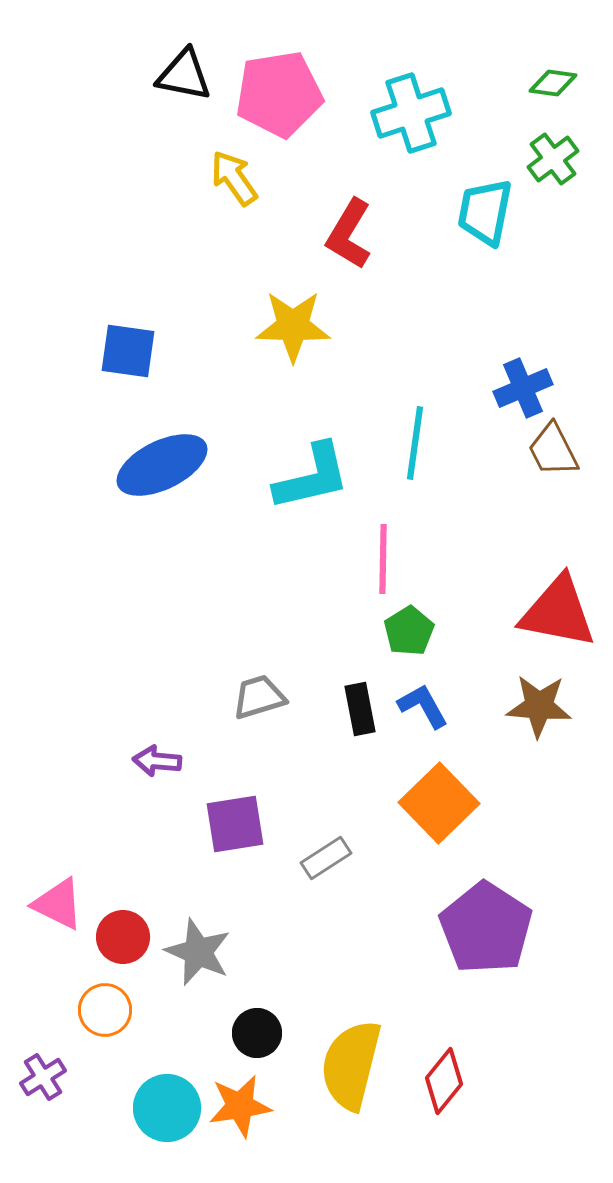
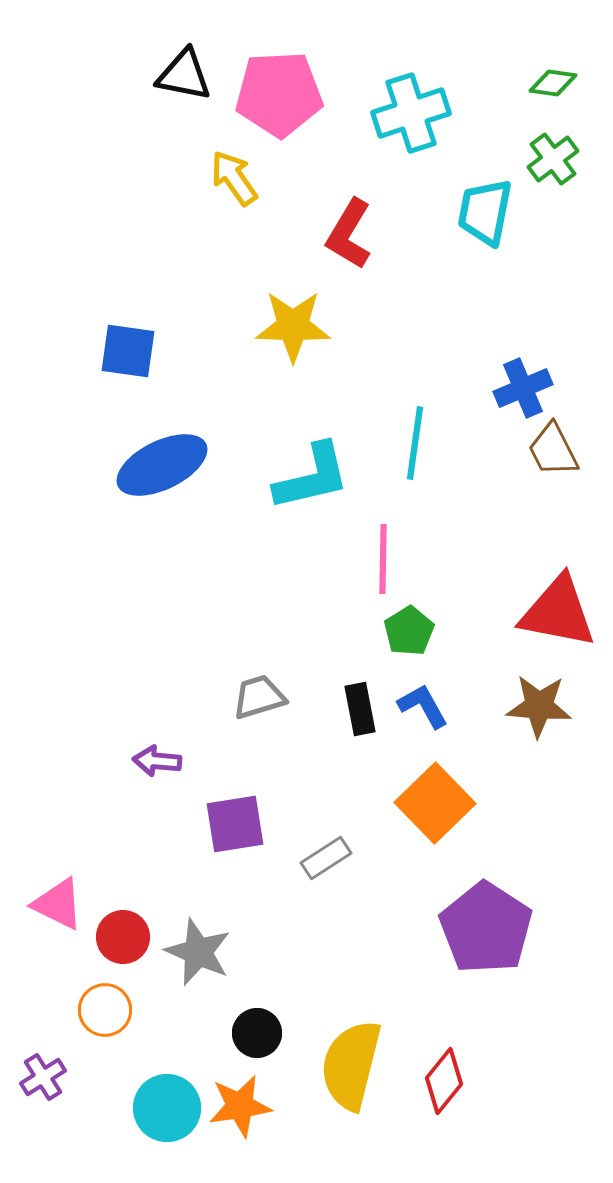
pink pentagon: rotated 6 degrees clockwise
orange square: moved 4 px left
